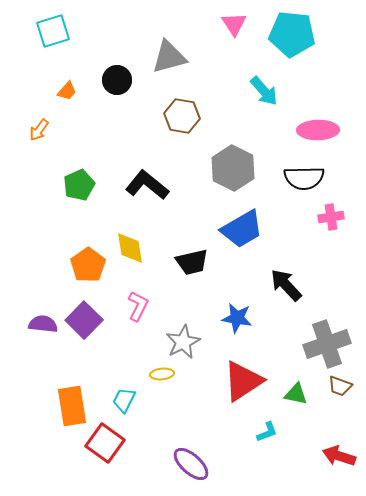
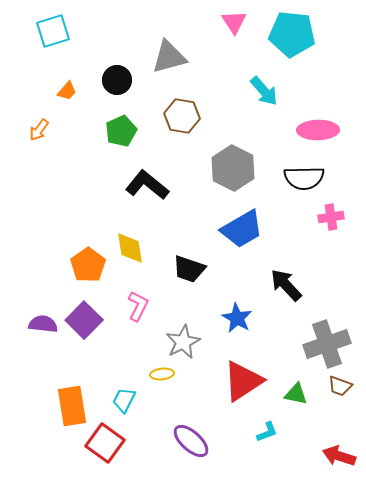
pink triangle: moved 2 px up
green pentagon: moved 42 px right, 54 px up
black trapezoid: moved 3 px left, 7 px down; rotated 32 degrees clockwise
blue star: rotated 20 degrees clockwise
purple ellipse: moved 23 px up
